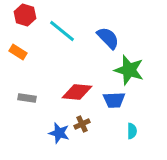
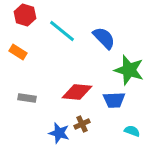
blue semicircle: moved 4 px left
cyan semicircle: rotated 70 degrees counterclockwise
